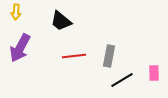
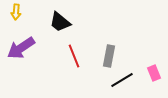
black trapezoid: moved 1 px left, 1 px down
purple arrow: moved 1 px right; rotated 28 degrees clockwise
red line: rotated 75 degrees clockwise
pink rectangle: rotated 21 degrees counterclockwise
